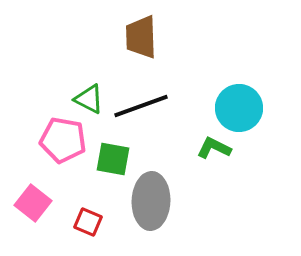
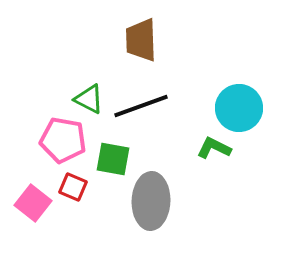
brown trapezoid: moved 3 px down
red square: moved 15 px left, 35 px up
